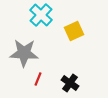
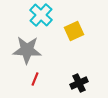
gray star: moved 3 px right, 3 px up
red line: moved 3 px left
black cross: moved 9 px right; rotated 30 degrees clockwise
